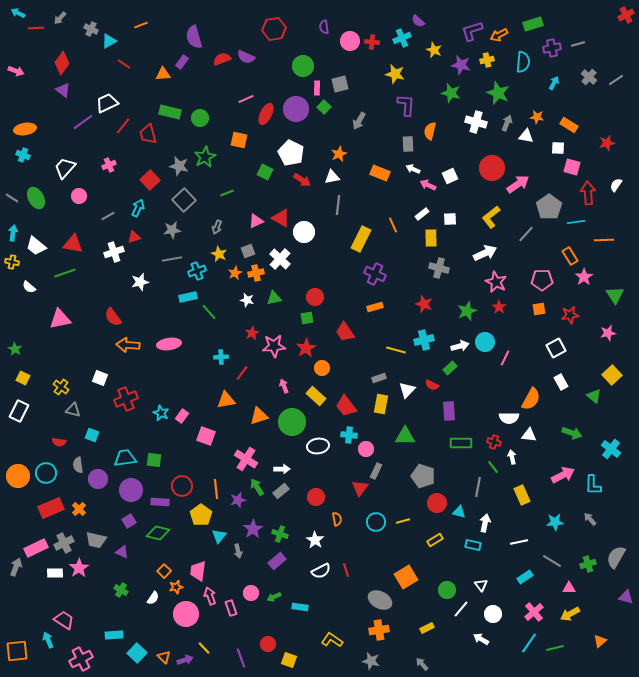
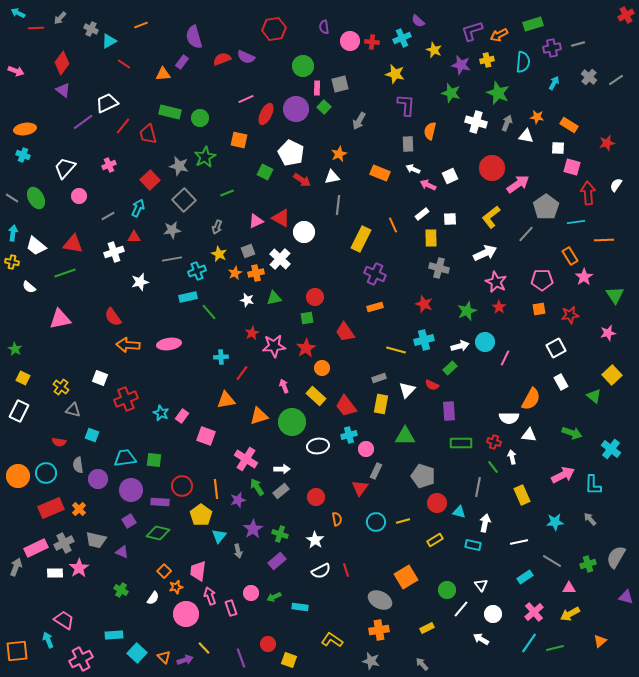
gray pentagon at (549, 207): moved 3 px left
red triangle at (134, 237): rotated 16 degrees clockwise
cyan cross at (349, 435): rotated 21 degrees counterclockwise
